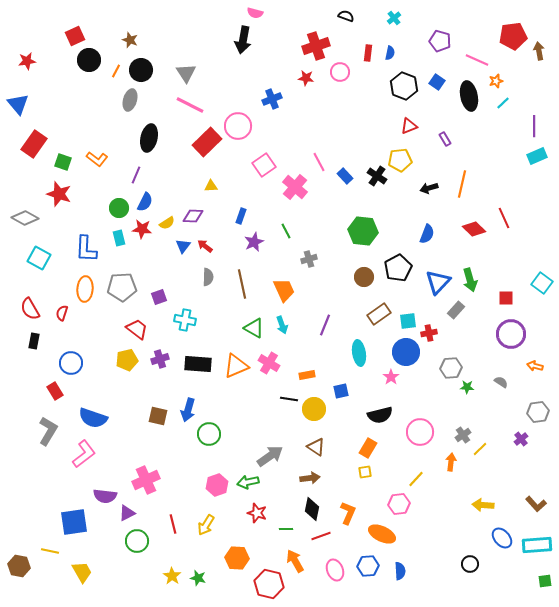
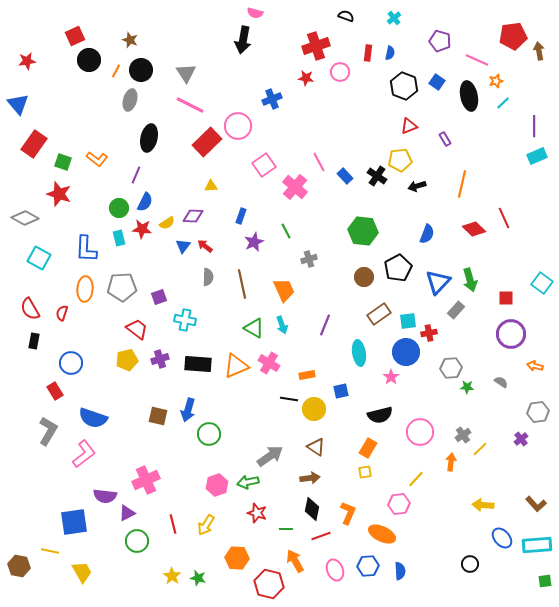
black arrow at (429, 188): moved 12 px left, 2 px up
